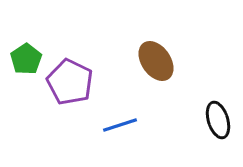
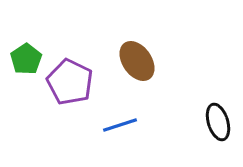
brown ellipse: moved 19 px left
black ellipse: moved 2 px down
